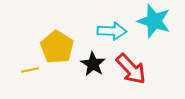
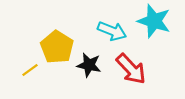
cyan arrow: rotated 20 degrees clockwise
black star: moved 4 px left, 1 px down; rotated 20 degrees counterclockwise
yellow line: rotated 24 degrees counterclockwise
